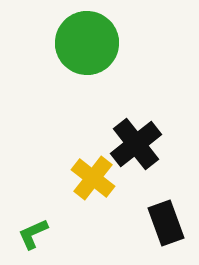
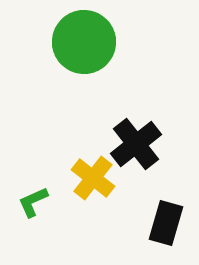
green circle: moved 3 px left, 1 px up
black rectangle: rotated 36 degrees clockwise
green L-shape: moved 32 px up
